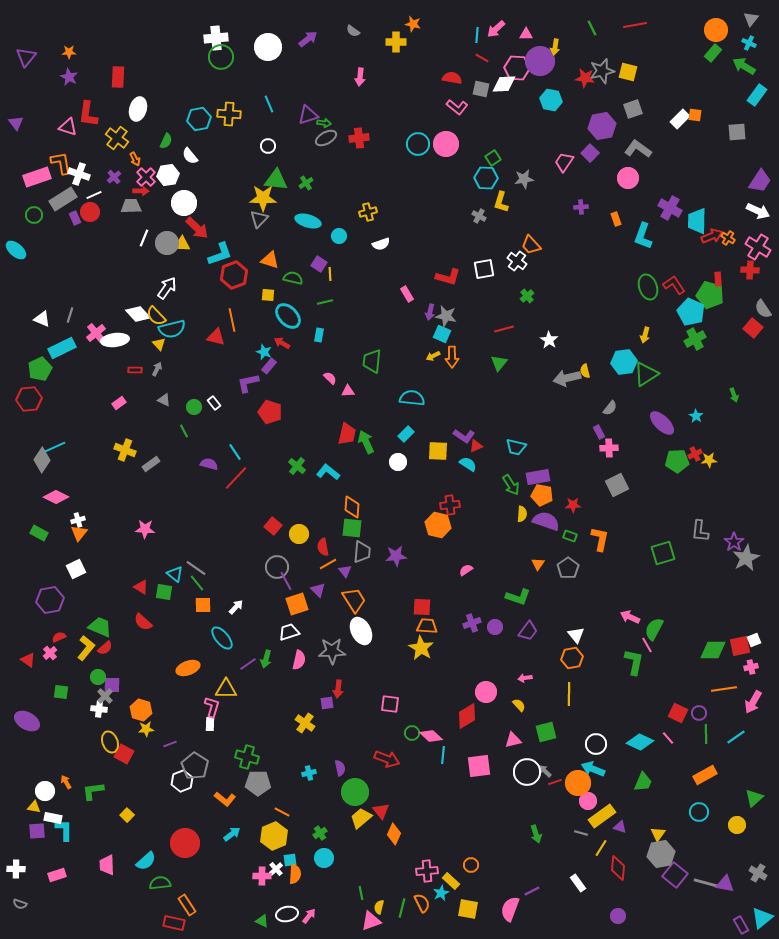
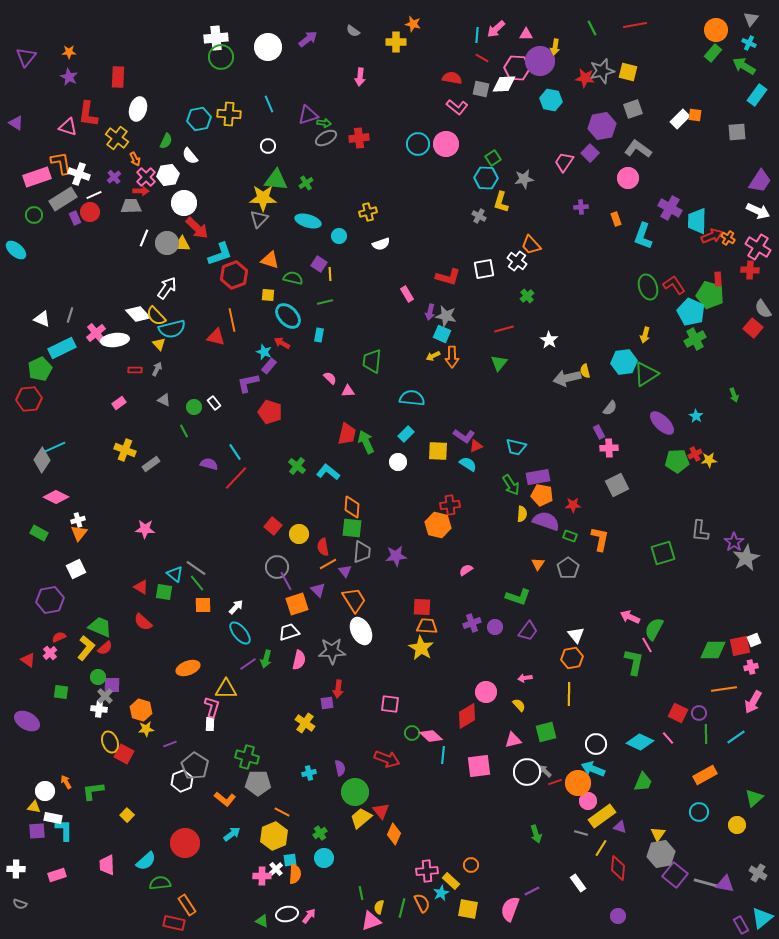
purple triangle at (16, 123): rotated 21 degrees counterclockwise
cyan ellipse at (222, 638): moved 18 px right, 5 px up
